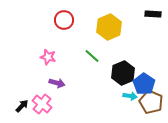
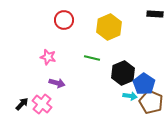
black rectangle: moved 2 px right
green line: moved 2 px down; rotated 28 degrees counterclockwise
black arrow: moved 2 px up
